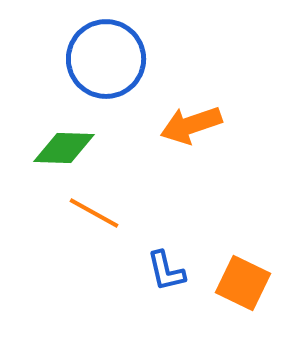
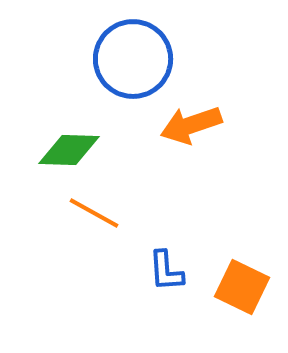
blue circle: moved 27 px right
green diamond: moved 5 px right, 2 px down
blue L-shape: rotated 9 degrees clockwise
orange square: moved 1 px left, 4 px down
